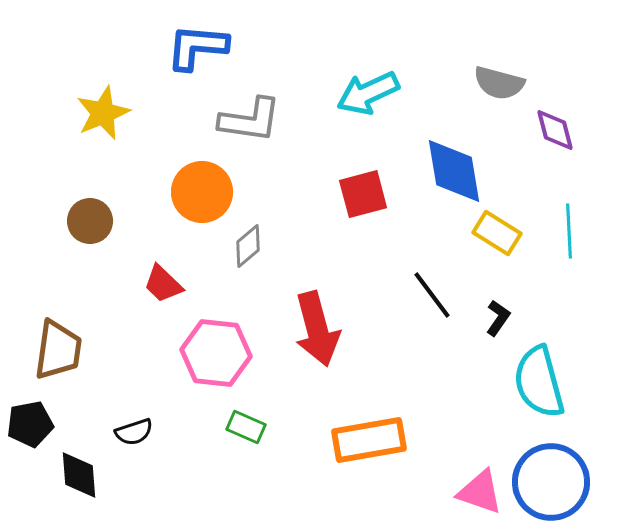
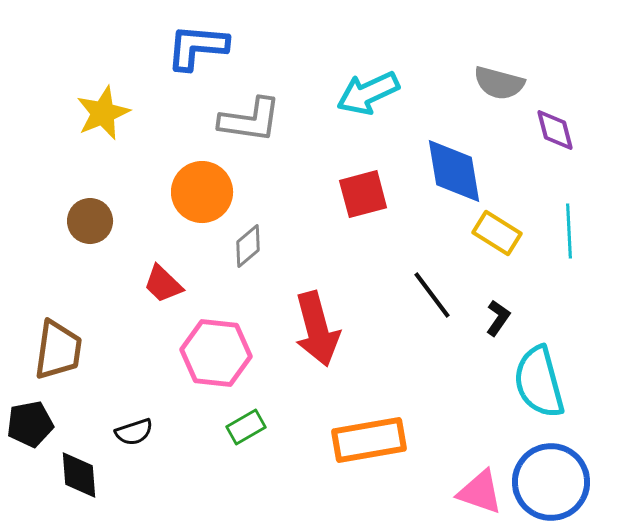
green rectangle: rotated 54 degrees counterclockwise
